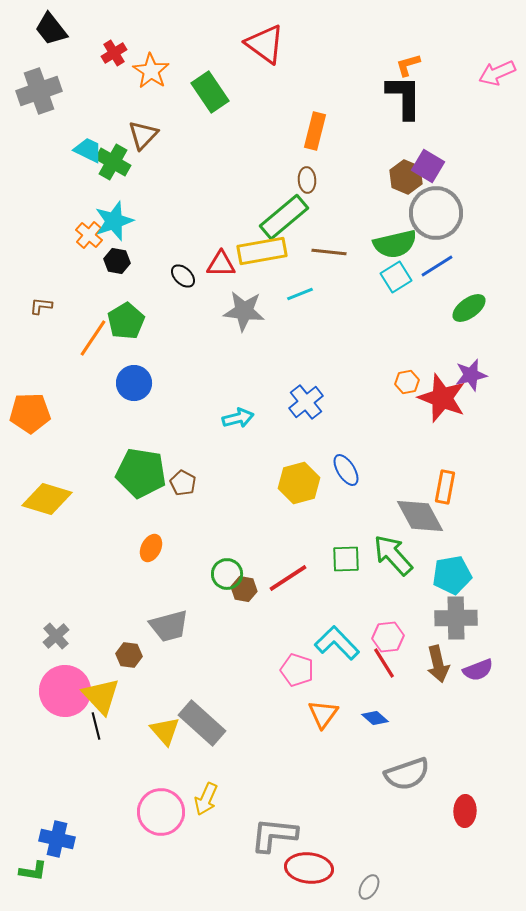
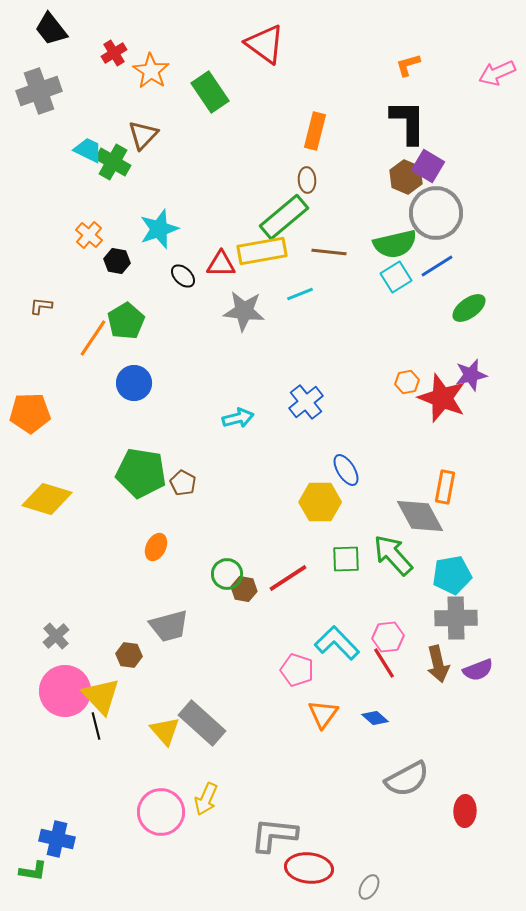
black L-shape at (404, 97): moved 4 px right, 25 px down
cyan star at (114, 221): moved 45 px right, 8 px down
yellow hexagon at (299, 483): moved 21 px right, 19 px down; rotated 15 degrees clockwise
orange ellipse at (151, 548): moved 5 px right, 1 px up
gray semicircle at (407, 774): moved 5 px down; rotated 9 degrees counterclockwise
